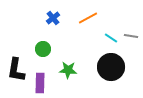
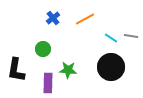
orange line: moved 3 px left, 1 px down
purple rectangle: moved 8 px right
